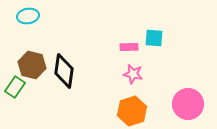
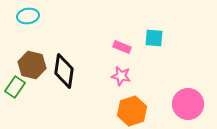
pink rectangle: moved 7 px left; rotated 24 degrees clockwise
pink star: moved 12 px left, 2 px down
